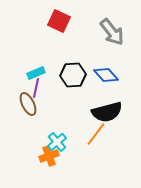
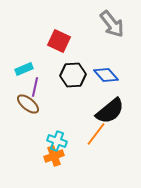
red square: moved 20 px down
gray arrow: moved 8 px up
cyan rectangle: moved 12 px left, 4 px up
purple line: moved 1 px left, 1 px up
brown ellipse: rotated 25 degrees counterclockwise
black semicircle: moved 3 px right, 1 px up; rotated 24 degrees counterclockwise
cyan cross: moved 1 px up; rotated 30 degrees counterclockwise
orange cross: moved 5 px right
